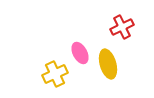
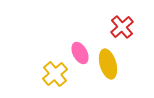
red cross: rotated 15 degrees counterclockwise
yellow cross: rotated 15 degrees counterclockwise
